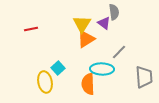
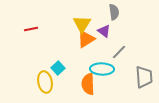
purple triangle: moved 8 px down
